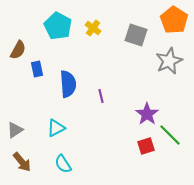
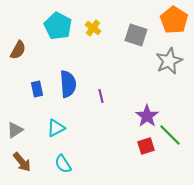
blue rectangle: moved 20 px down
purple star: moved 2 px down
